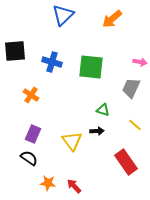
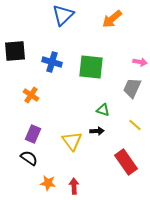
gray trapezoid: moved 1 px right
red arrow: rotated 42 degrees clockwise
